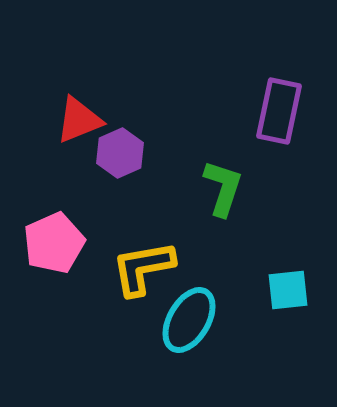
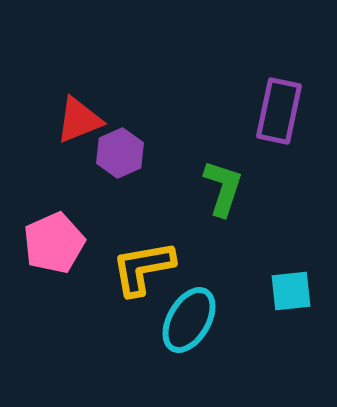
cyan square: moved 3 px right, 1 px down
